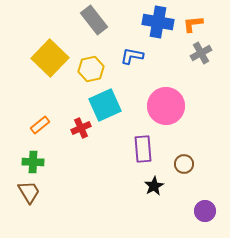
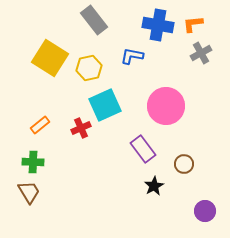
blue cross: moved 3 px down
yellow square: rotated 12 degrees counterclockwise
yellow hexagon: moved 2 px left, 1 px up
purple rectangle: rotated 32 degrees counterclockwise
